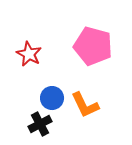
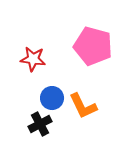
red star: moved 4 px right, 5 px down; rotated 20 degrees counterclockwise
orange L-shape: moved 2 px left, 1 px down
